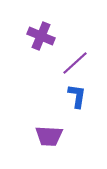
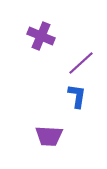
purple line: moved 6 px right
